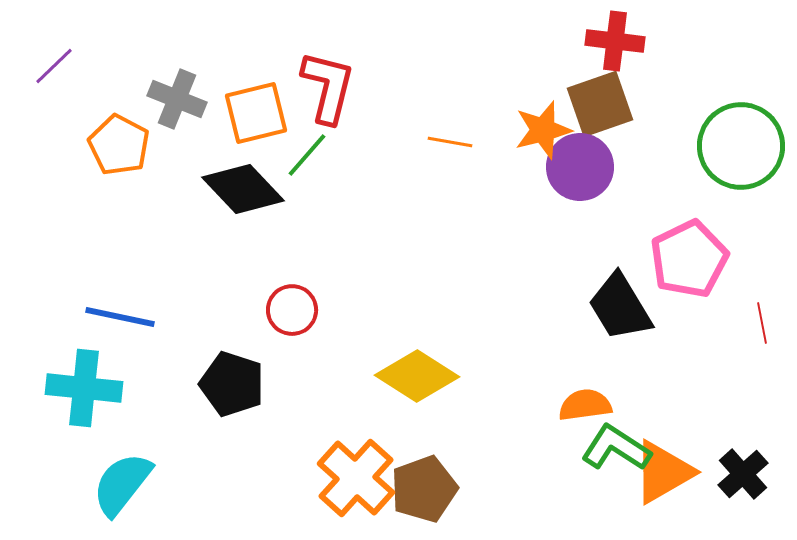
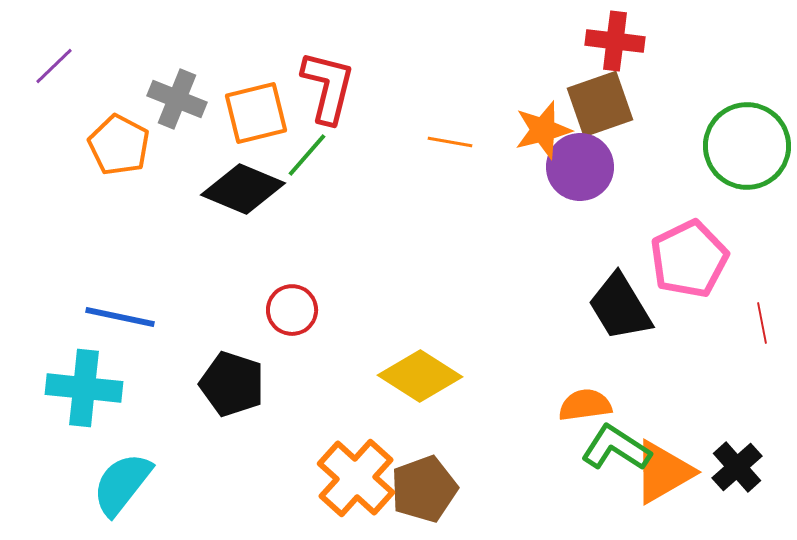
green circle: moved 6 px right
black diamond: rotated 24 degrees counterclockwise
yellow diamond: moved 3 px right
black cross: moved 6 px left, 7 px up
